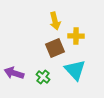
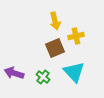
yellow cross: rotated 14 degrees counterclockwise
cyan triangle: moved 1 px left, 2 px down
